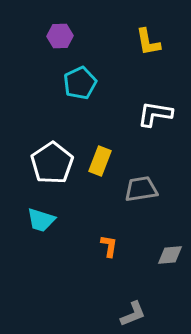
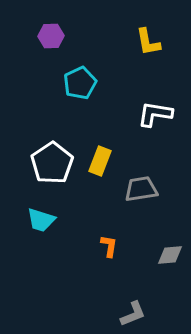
purple hexagon: moved 9 px left
